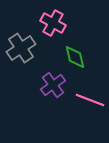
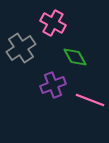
green diamond: rotated 15 degrees counterclockwise
purple cross: rotated 15 degrees clockwise
